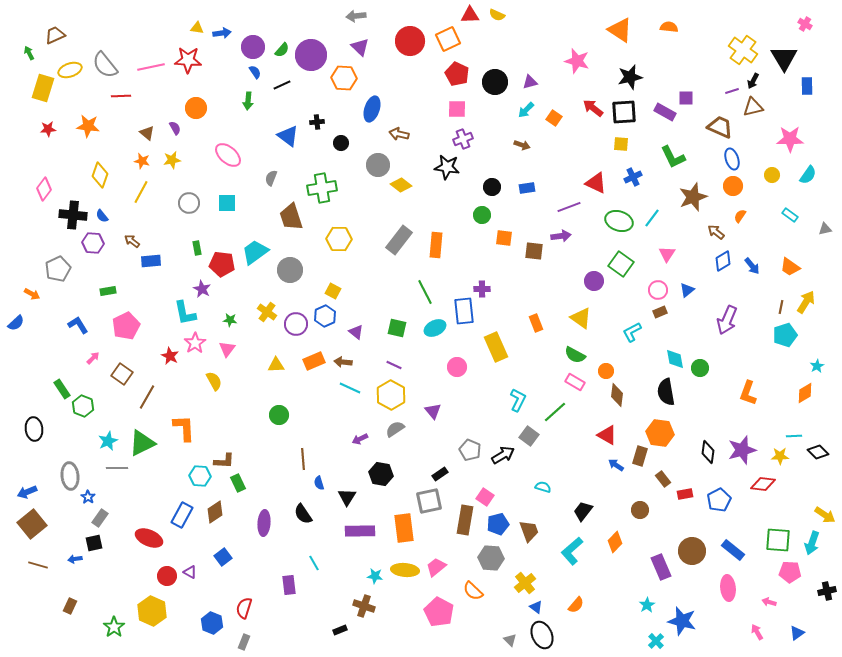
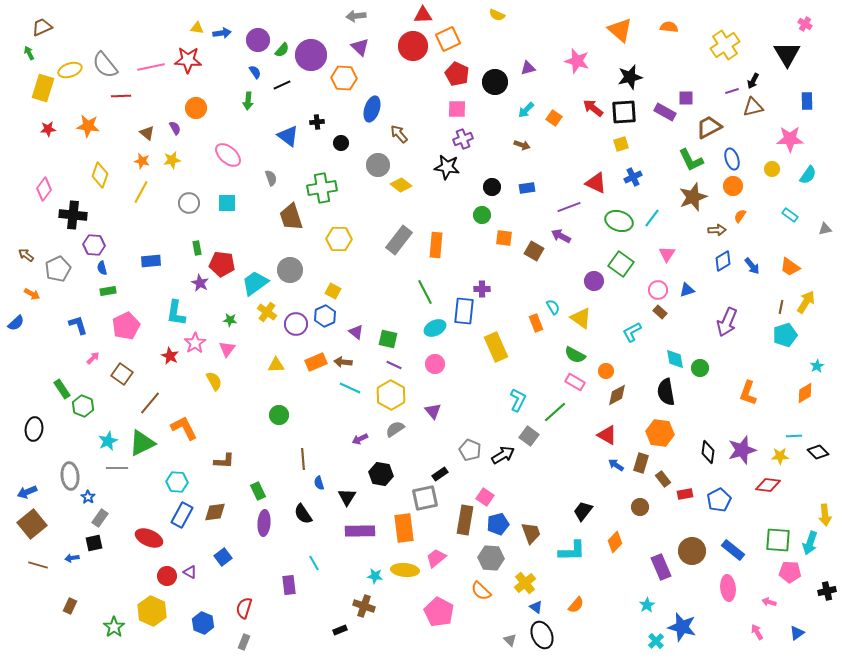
red triangle at (470, 15): moved 47 px left
orange triangle at (620, 30): rotated 8 degrees clockwise
brown trapezoid at (55, 35): moved 13 px left, 8 px up
red circle at (410, 41): moved 3 px right, 5 px down
purple circle at (253, 47): moved 5 px right, 7 px up
yellow cross at (743, 50): moved 18 px left, 5 px up; rotated 20 degrees clockwise
black triangle at (784, 58): moved 3 px right, 4 px up
purple triangle at (530, 82): moved 2 px left, 14 px up
blue rectangle at (807, 86): moved 15 px down
brown trapezoid at (720, 127): moved 11 px left; rotated 52 degrees counterclockwise
brown arrow at (399, 134): rotated 36 degrees clockwise
yellow square at (621, 144): rotated 21 degrees counterclockwise
green L-shape at (673, 157): moved 18 px right, 3 px down
yellow circle at (772, 175): moved 6 px up
gray semicircle at (271, 178): rotated 140 degrees clockwise
blue semicircle at (102, 216): moved 52 px down; rotated 24 degrees clockwise
brown arrow at (716, 232): moved 1 px right, 2 px up; rotated 138 degrees clockwise
purple arrow at (561, 236): rotated 144 degrees counterclockwise
brown arrow at (132, 241): moved 106 px left, 14 px down
purple hexagon at (93, 243): moved 1 px right, 2 px down
brown square at (534, 251): rotated 24 degrees clockwise
cyan trapezoid at (255, 252): moved 31 px down
purple star at (202, 289): moved 2 px left, 6 px up
blue triangle at (687, 290): rotated 21 degrees clockwise
blue rectangle at (464, 311): rotated 12 degrees clockwise
brown rectangle at (660, 312): rotated 64 degrees clockwise
cyan L-shape at (185, 313): moved 9 px left; rotated 20 degrees clockwise
purple arrow at (727, 320): moved 2 px down
blue L-shape at (78, 325): rotated 15 degrees clockwise
green square at (397, 328): moved 9 px left, 11 px down
orange rectangle at (314, 361): moved 2 px right, 1 px down
pink circle at (457, 367): moved 22 px left, 3 px up
brown diamond at (617, 395): rotated 55 degrees clockwise
brown line at (147, 397): moved 3 px right, 6 px down; rotated 10 degrees clockwise
orange L-shape at (184, 428): rotated 24 degrees counterclockwise
black ellipse at (34, 429): rotated 15 degrees clockwise
brown rectangle at (640, 456): moved 1 px right, 7 px down
cyan hexagon at (200, 476): moved 23 px left, 6 px down
green rectangle at (238, 483): moved 20 px right, 8 px down
red diamond at (763, 484): moved 5 px right, 1 px down
cyan semicircle at (543, 487): moved 10 px right, 180 px up; rotated 42 degrees clockwise
gray square at (429, 501): moved 4 px left, 3 px up
brown circle at (640, 510): moved 3 px up
brown diamond at (215, 512): rotated 25 degrees clockwise
yellow arrow at (825, 515): rotated 50 degrees clockwise
brown trapezoid at (529, 531): moved 2 px right, 2 px down
cyan arrow at (812, 543): moved 2 px left
cyan L-shape at (572, 551): rotated 140 degrees counterclockwise
blue arrow at (75, 559): moved 3 px left, 1 px up
pink trapezoid at (436, 567): moved 9 px up
orange semicircle at (473, 591): moved 8 px right
blue star at (682, 621): moved 6 px down
blue hexagon at (212, 623): moved 9 px left
